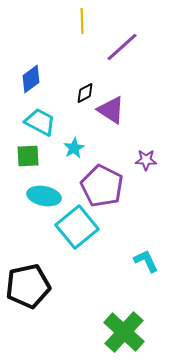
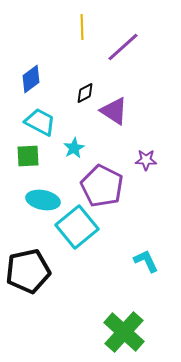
yellow line: moved 6 px down
purple line: moved 1 px right
purple triangle: moved 3 px right, 1 px down
cyan ellipse: moved 1 px left, 4 px down
black pentagon: moved 15 px up
